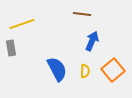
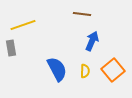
yellow line: moved 1 px right, 1 px down
